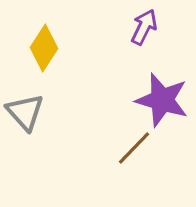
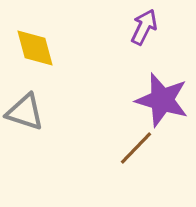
yellow diamond: moved 9 px left; rotated 48 degrees counterclockwise
gray triangle: rotated 30 degrees counterclockwise
brown line: moved 2 px right
